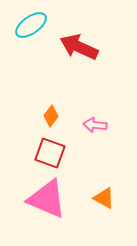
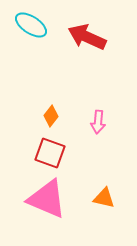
cyan ellipse: rotated 68 degrees clockwise
red arrow: moved 8 px right, 10 px up
pink arrow: moved 3 px right, 3 px up; rotated 90 degrees counterclockwise
orange triangle: rotated 15 degrees counterclockwise
